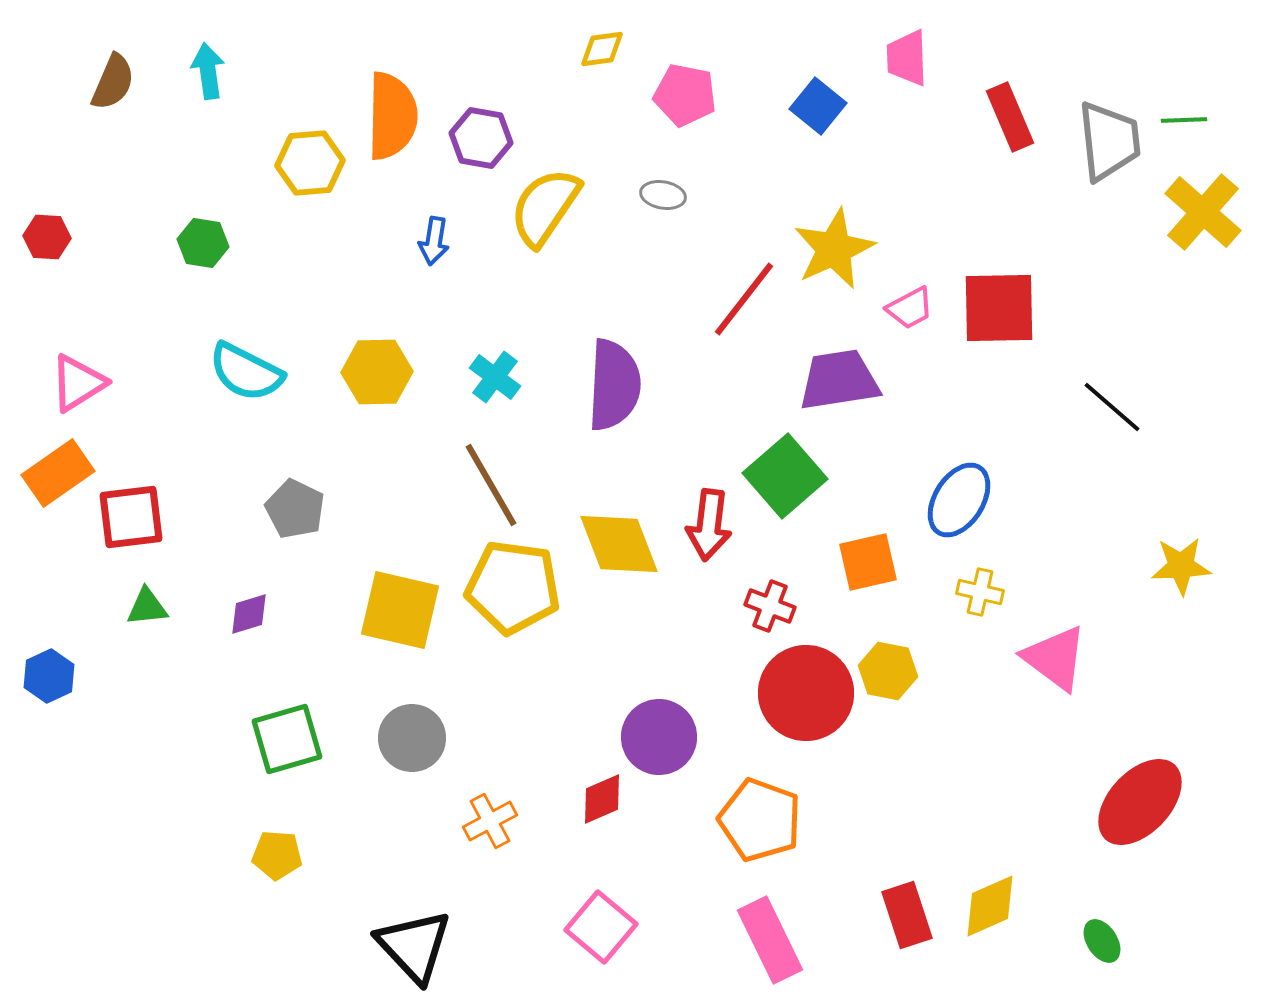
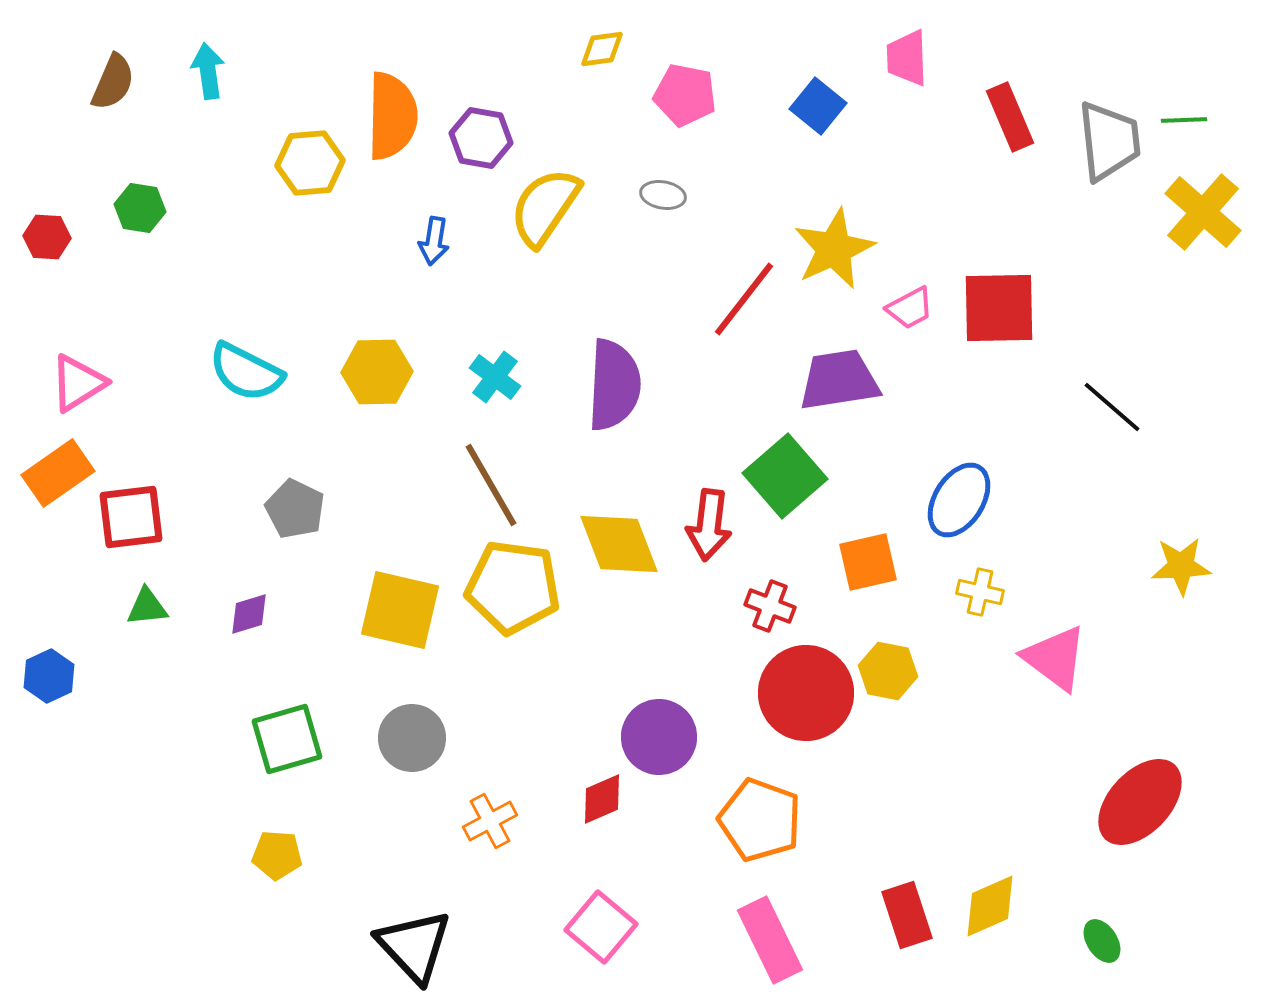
green hexagon at (203, 243): moved 63 px left, 35 px up
